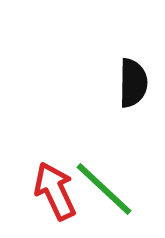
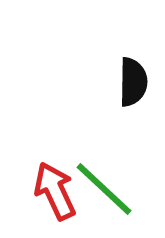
black semicircle: moved 1 px up
